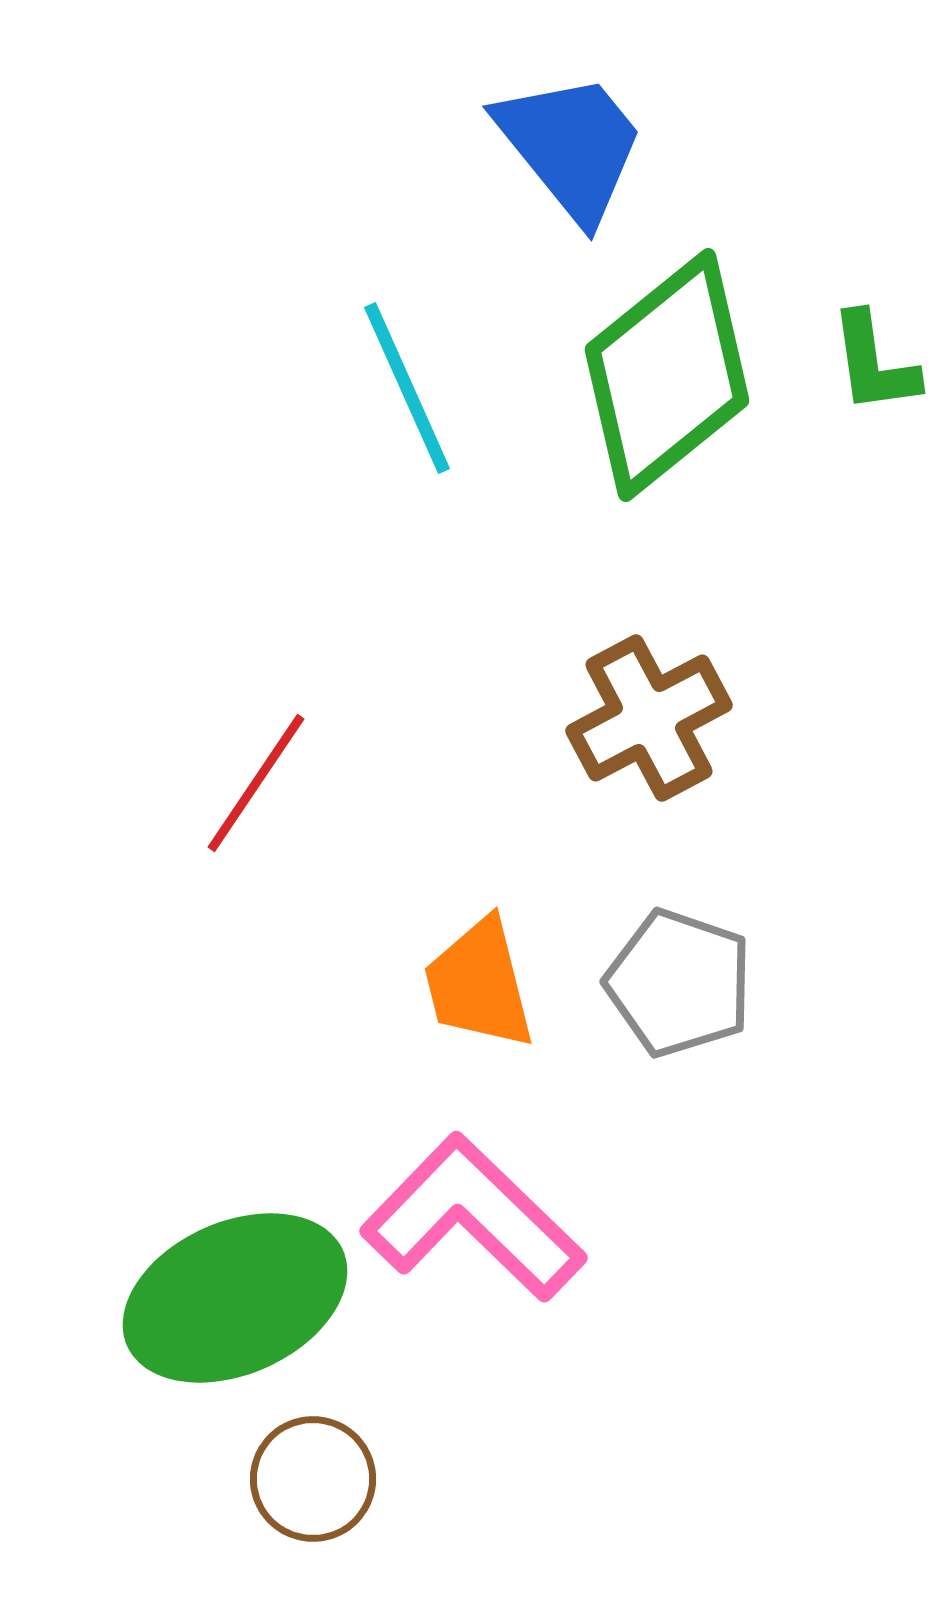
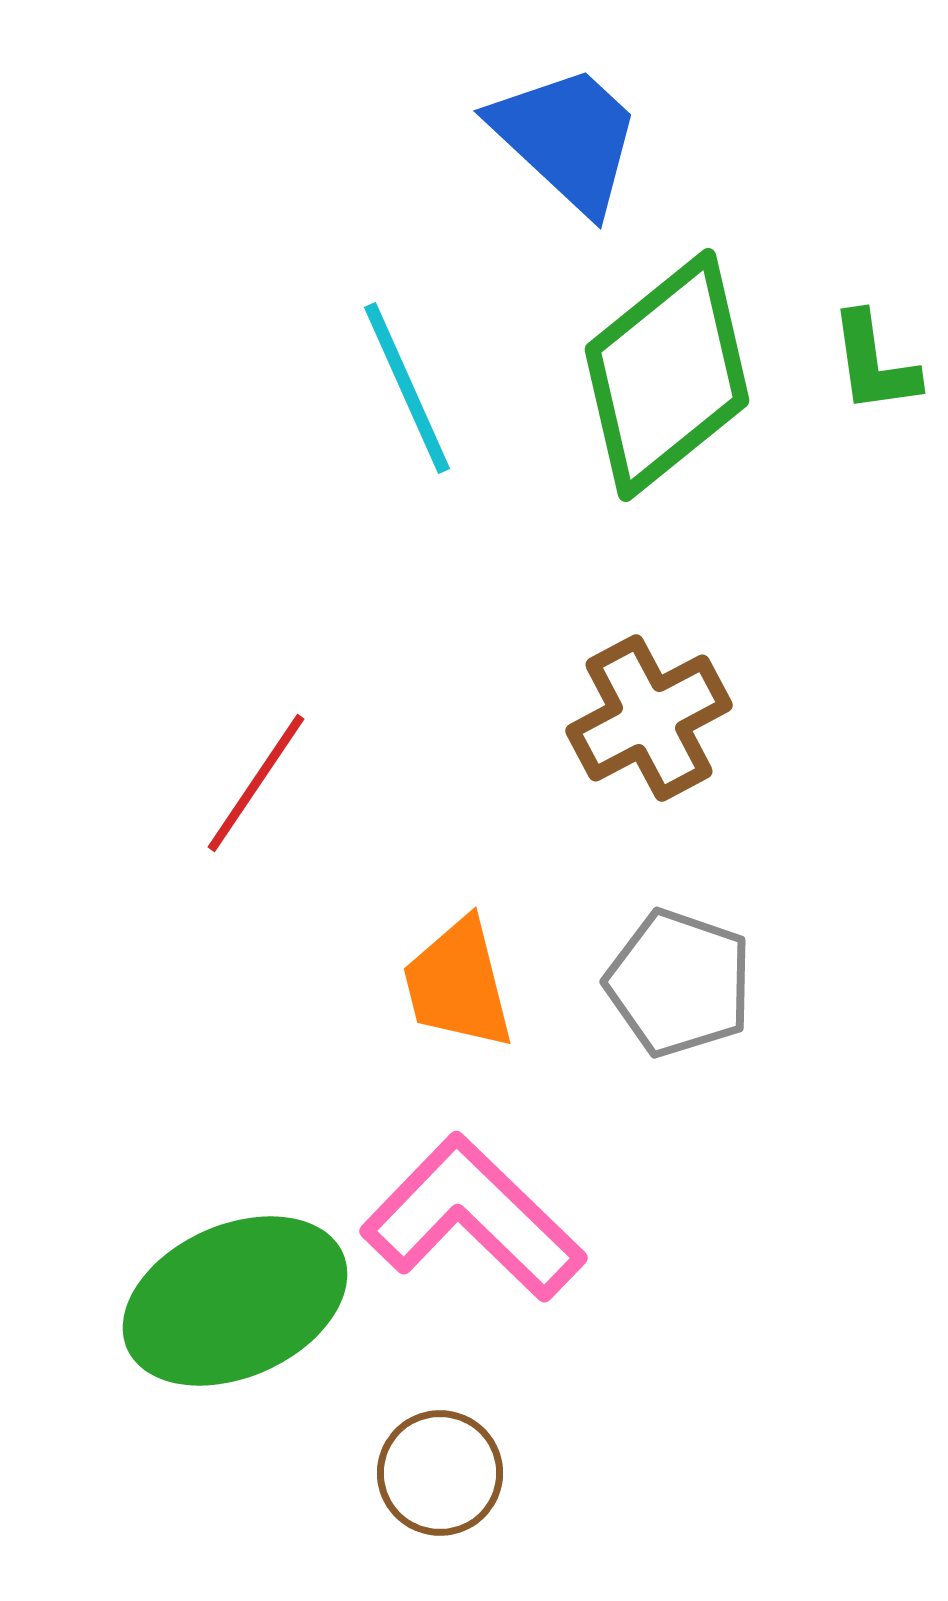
blue trapezoid: moved 4 px left, 8 px up; rotated 8 degrees counterclockwise
orange trapezoid: moved 21 px left
green ellipse: moved 3 px down
brown circle: moved 127 px right, 6 px up
